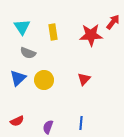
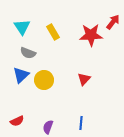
yellow rectangle: rotated 21 degrees counterclockwise
blue triangle: moved 3 px right, 3 px up
